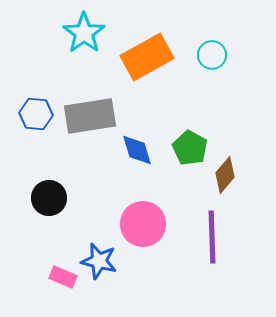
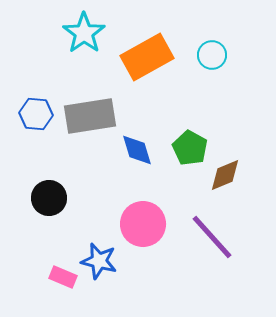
brown diamond: rotated 27 degrees clockwise
purple line: rotated 40 degrees counterclockwise
